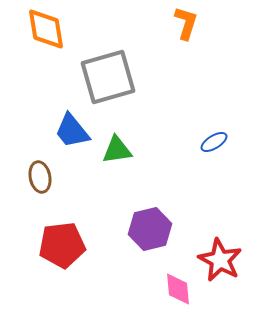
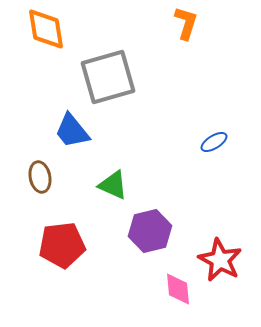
green triangle: moved 4 px left, 35 px down; rotated 32 degrees clockwise
purple hexagon: moved 2 px down
